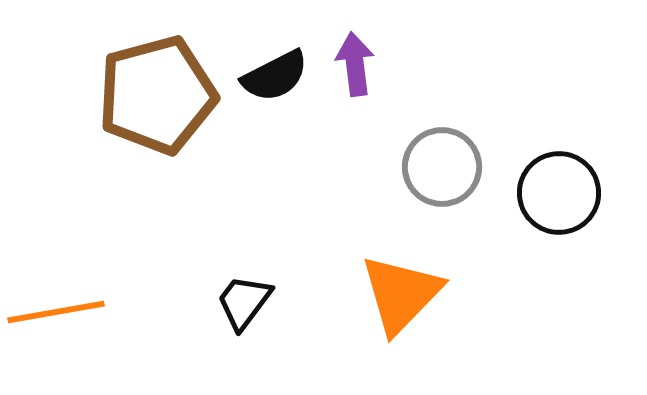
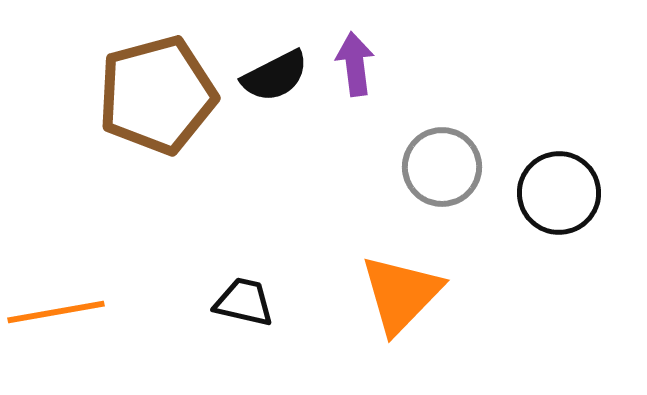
black trapezoid: rotated 66 degrees clockwise
